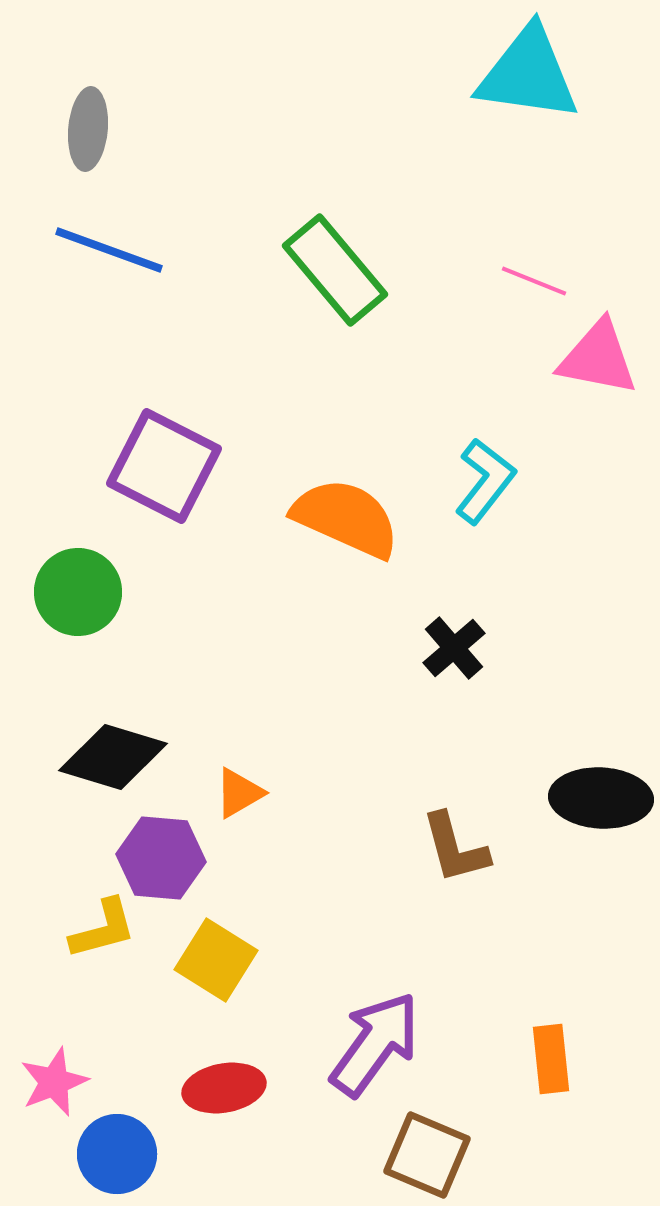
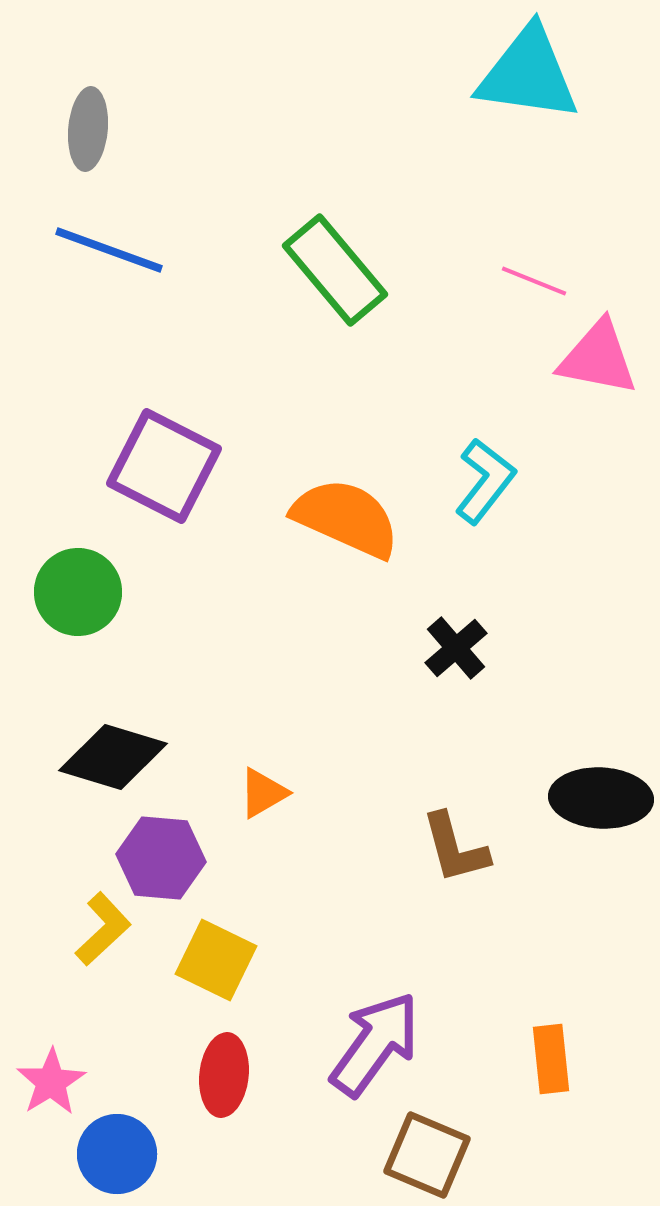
black cross: moved 2 px right
orange triangle: moved 24 px right
yellow L-shape: rotated 28 degrees counterclockwise
yellow square: rotated 6 degrees counterclockwise
pink star: moved 3 px left; rotated 10 degrees counterclockwise
red ellipse: moved 13 px up; rotated 74 degrees counterclockwise
